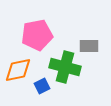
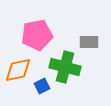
gray rectangle: moved 4 px up
